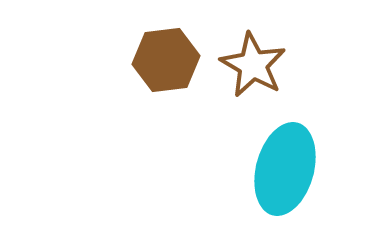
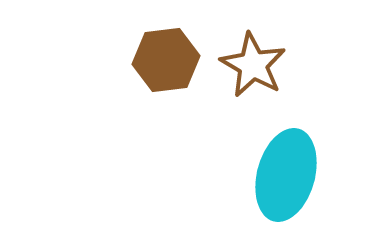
cyan ellipse: moved 1 px right, 6 px down
